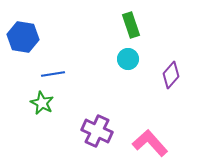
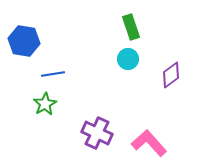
green rectangle: moved 2 px down
blue hexagon: moved 1 px right, 4 px down
purple diamond: rotated 12 degrees clockwise
green star: moved 3 px right, 1 px down; rotated 15 degrees clockwise
purple cross: moved 2 px down
pink L-shape: moved 1 px left
